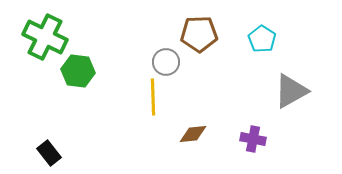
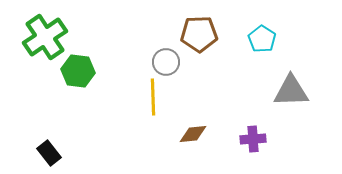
green cross: rotated 30 degrees clockwise
gray triangle: rotated 27 degrees clockwise
purple cross: rotated 15 degrees counterclockwise
